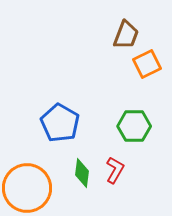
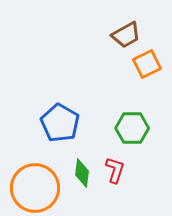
brown trapezoid: rotated 40 degrees clockwise
green hexagon: moved 2 px left, 2 px down
red L-shape: rotated 12 degrees counterclockwise
orange circle: moved 8 px right
